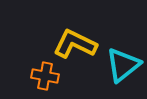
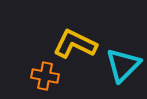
cyan triangle: rotated 6 degrees counterclockwise
